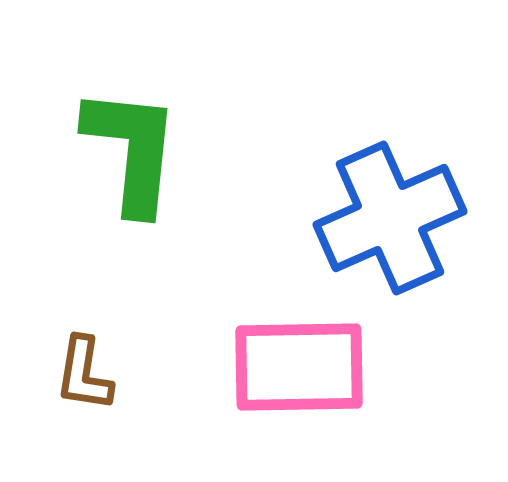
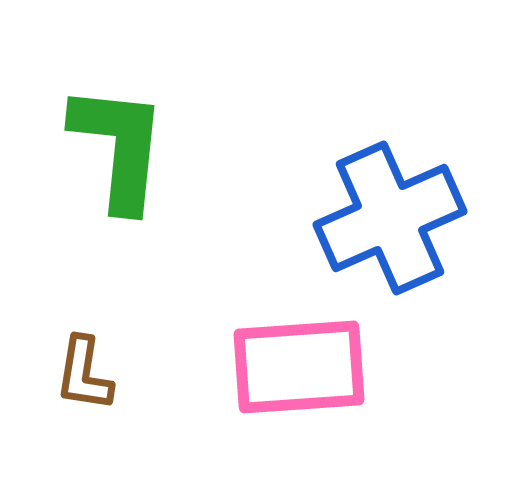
green L-shape: moved 13 px left, 3 px up
pink rectangle: rotated 3 degrees counterclockwise
